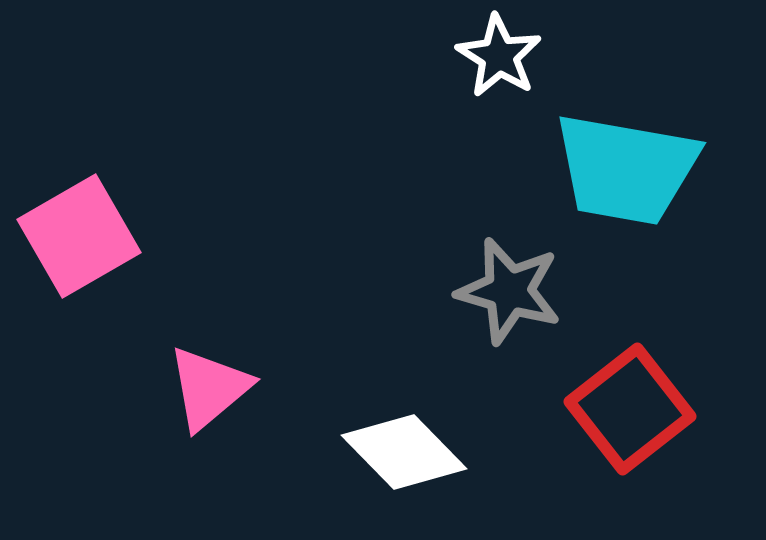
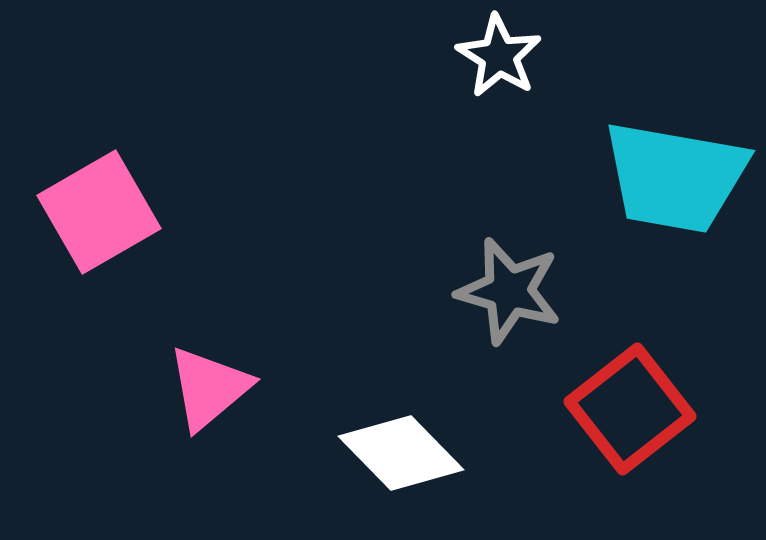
cyan trapezoid: moved 49 px right, 8 px down
pink square: moved 20 px right, 24 px up
white diamond: moved 3 px left, 1 px down
